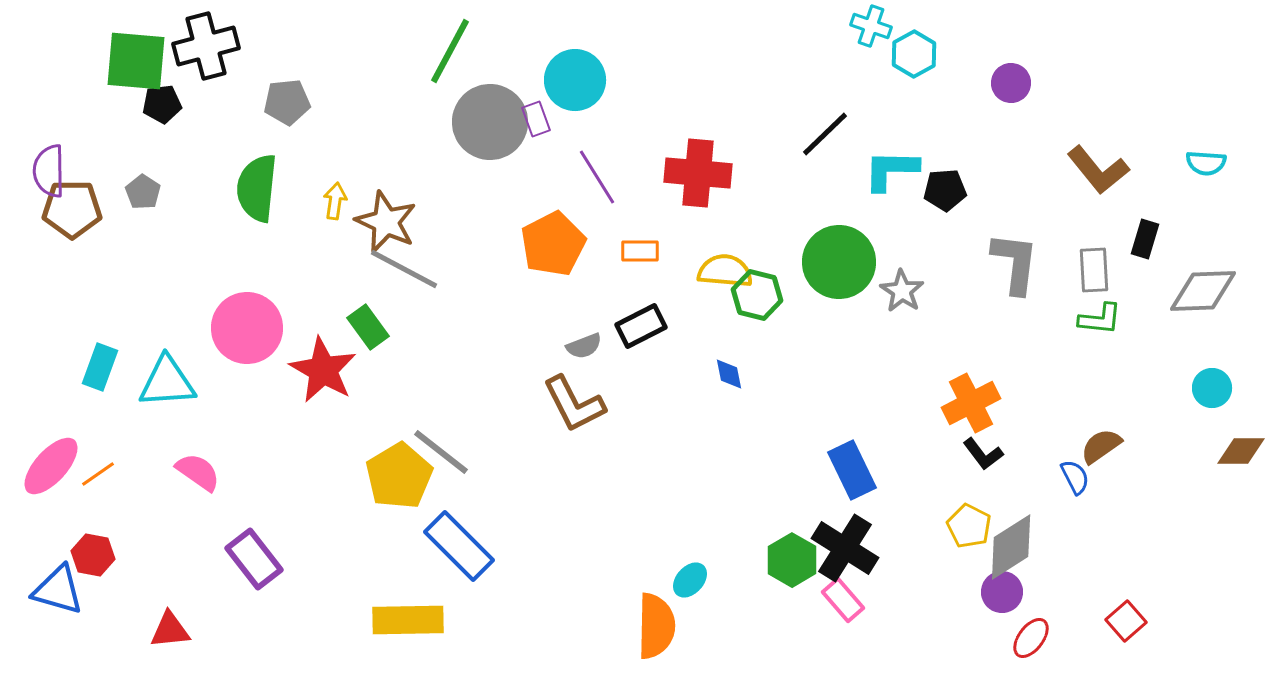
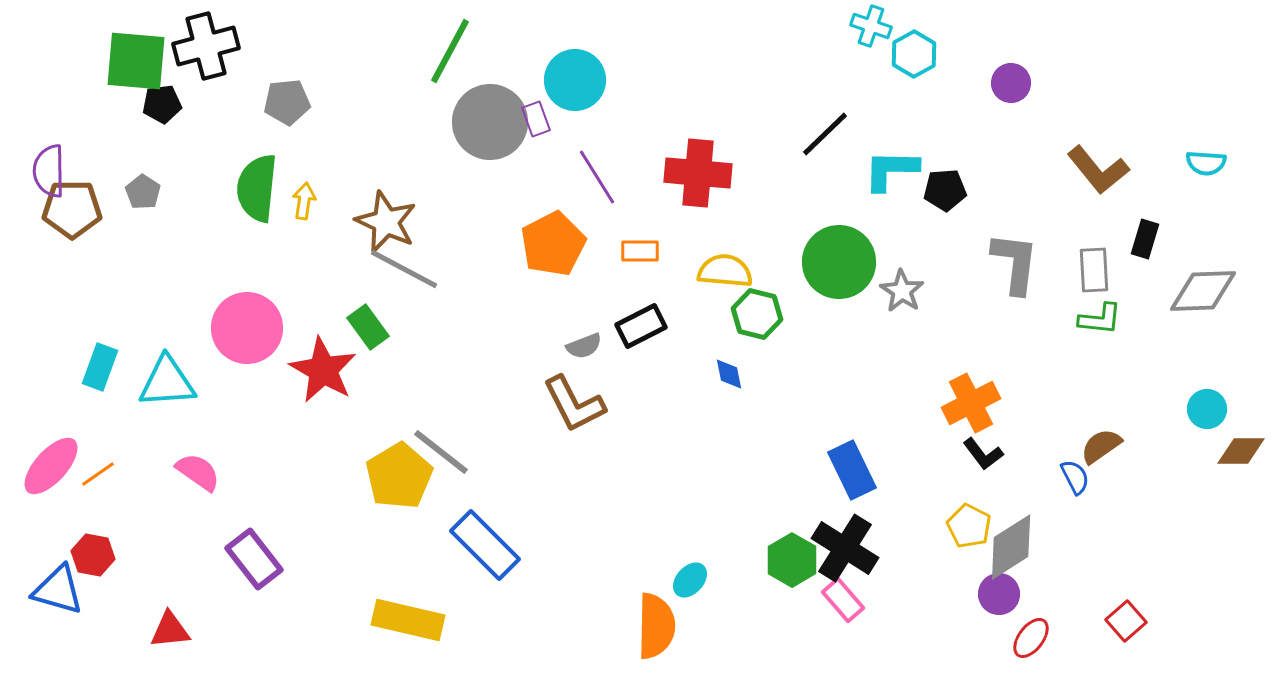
yellow arrow at (335, 201): moved 31 px left
green hexagon at (757, 295): moved 19 px down
cyan circle at (1212, 388): moved 5 px left, 21 px down
blue rectangle at (459, 546): moved 26 px right, 1 px up
purple circle at (1002, 592): moved 3 px left, 2 px down
yellow rectangle at (408, 620): rotated 14 degrees clockwise
